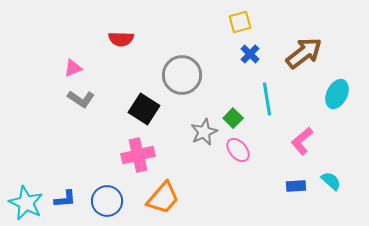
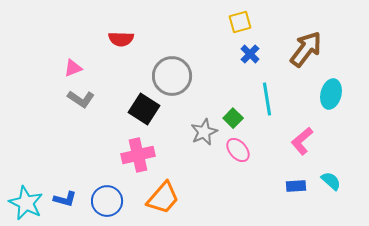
brown arrow: moved 2 px right, 4 px up; rotated 15 degrees counterclockwise
gray circle: moved 10 px left, 1 px down
cyan ellipse: moved 6 px left; rotated 12 degrees counterclockwise
blue L-shape: rotated 20 degrees clockwise
